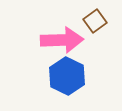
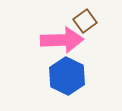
brown square: moved 10 px left
